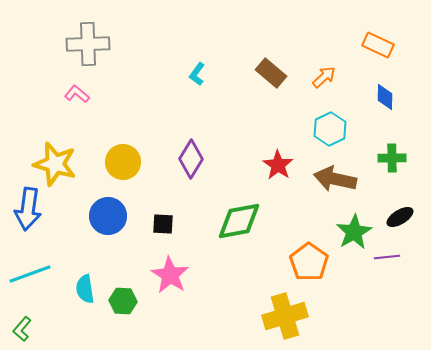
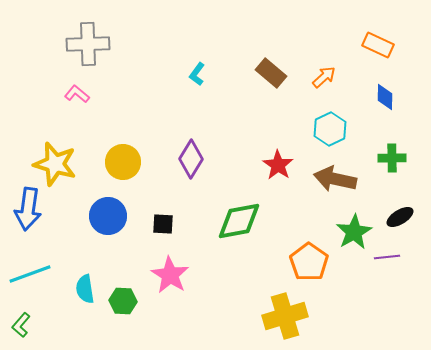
green L-shape: moved 1 px left, 4 px up
